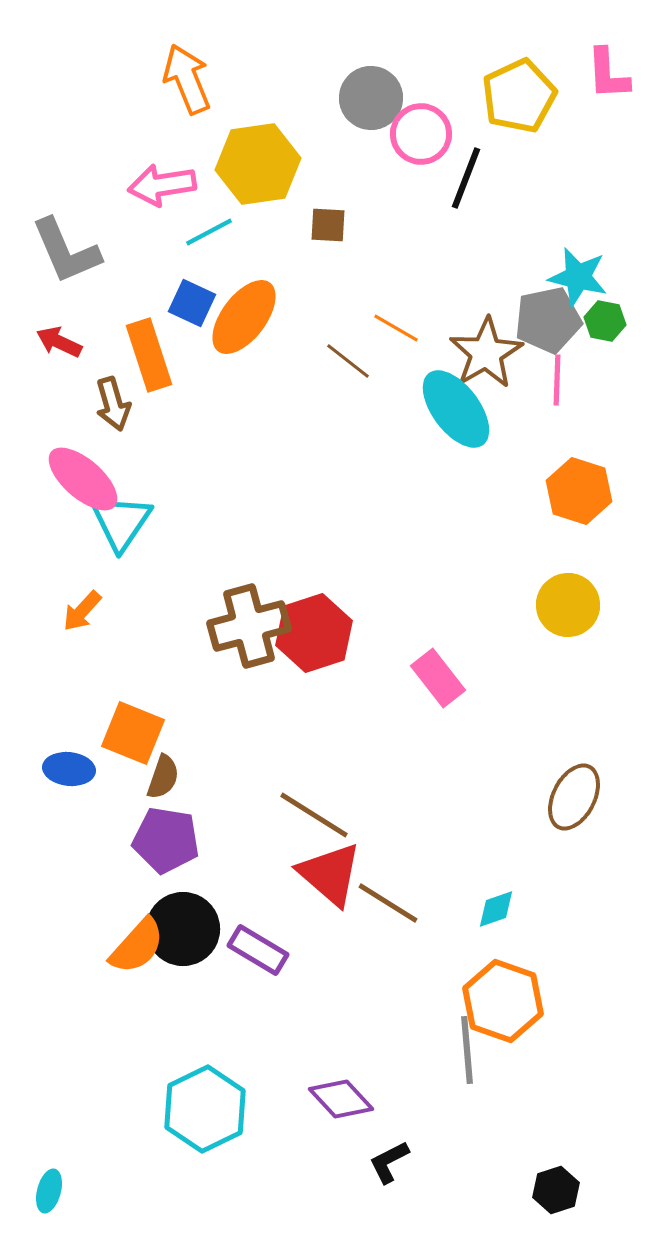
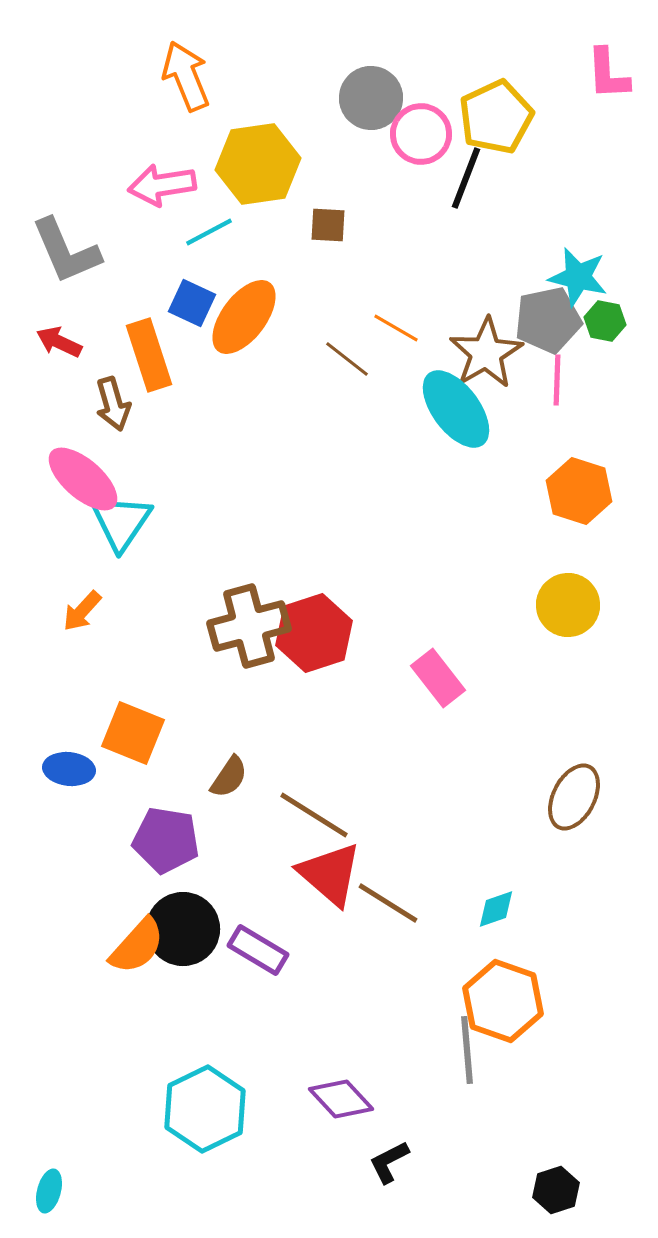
orange arrow at (187, 79): moved 1 px left, 3 px up
yellow pentagon at (519, 96): moved 23 px left, 21 px down
brown line at (348, 361): moved 1 px left, 2 px up
brown semicircle at (163, 777): moved 66 px right; rotated 15 degrees clockwise
